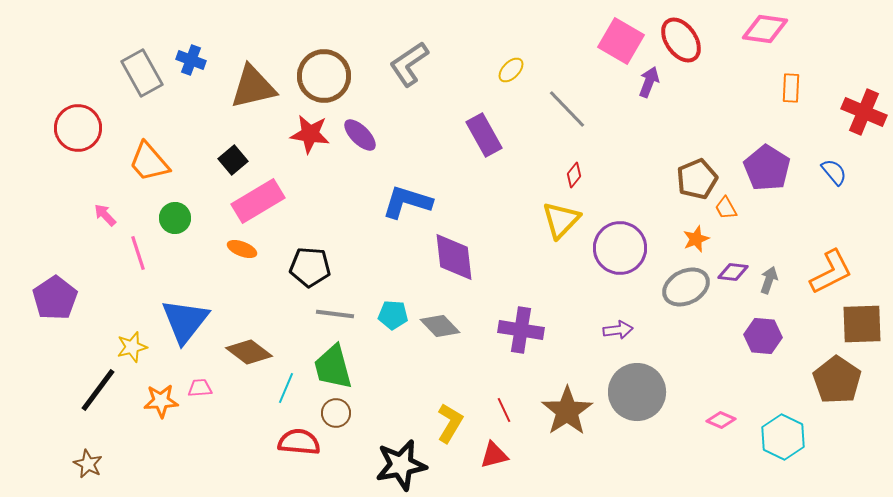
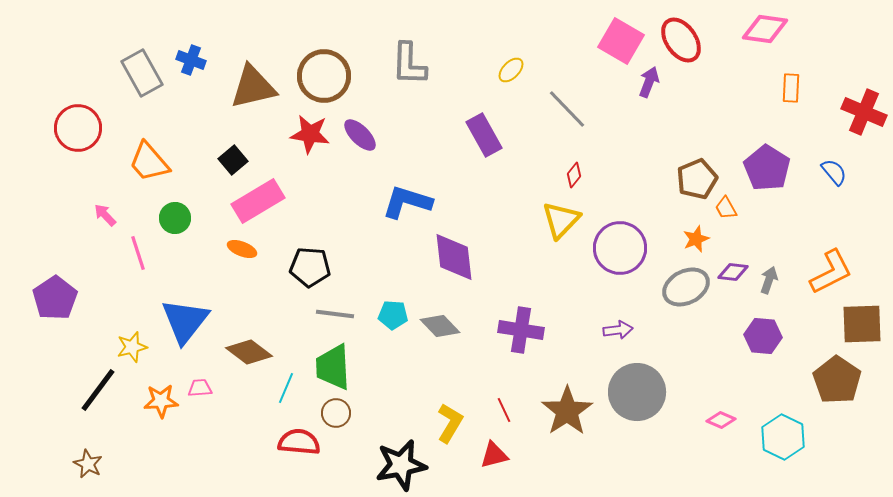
gray L-shape at (409, 64): rotated 54 degrees counterclockwise
green trapezoid at (333, 367): rotated 12 degrees clockwise
